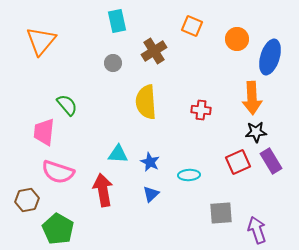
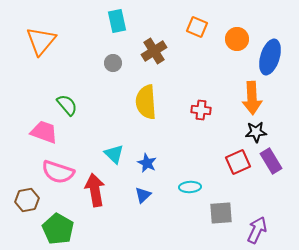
orange square: moved 5 px right, 1 px down
pink trapezoid: rotated 104 degrees clockwise
cyan triangle: moved 4 px left; rotated 40 degrees clockwise
blue star: moved 3 px left, 1 px down
cyan ellipse: moved 1 px right, 12 px down
red arrow: moved 8 px left
blue triangle: moved 8 px left, 1 px down
purple arrow: rotated 44 degrees clockwise
